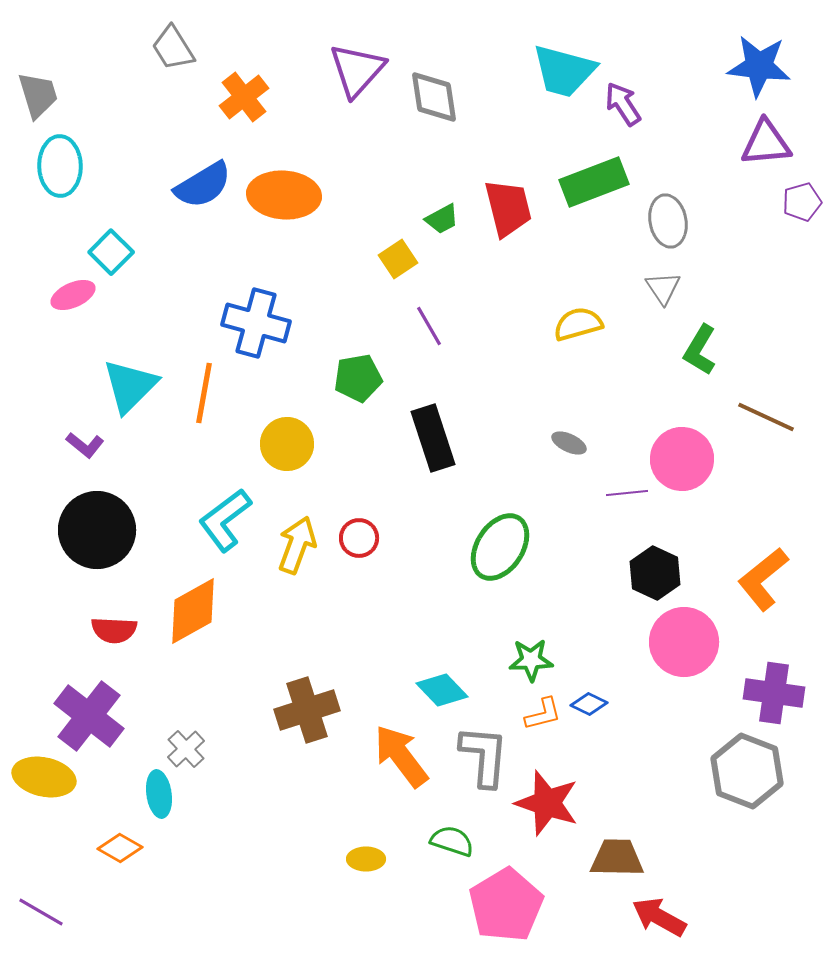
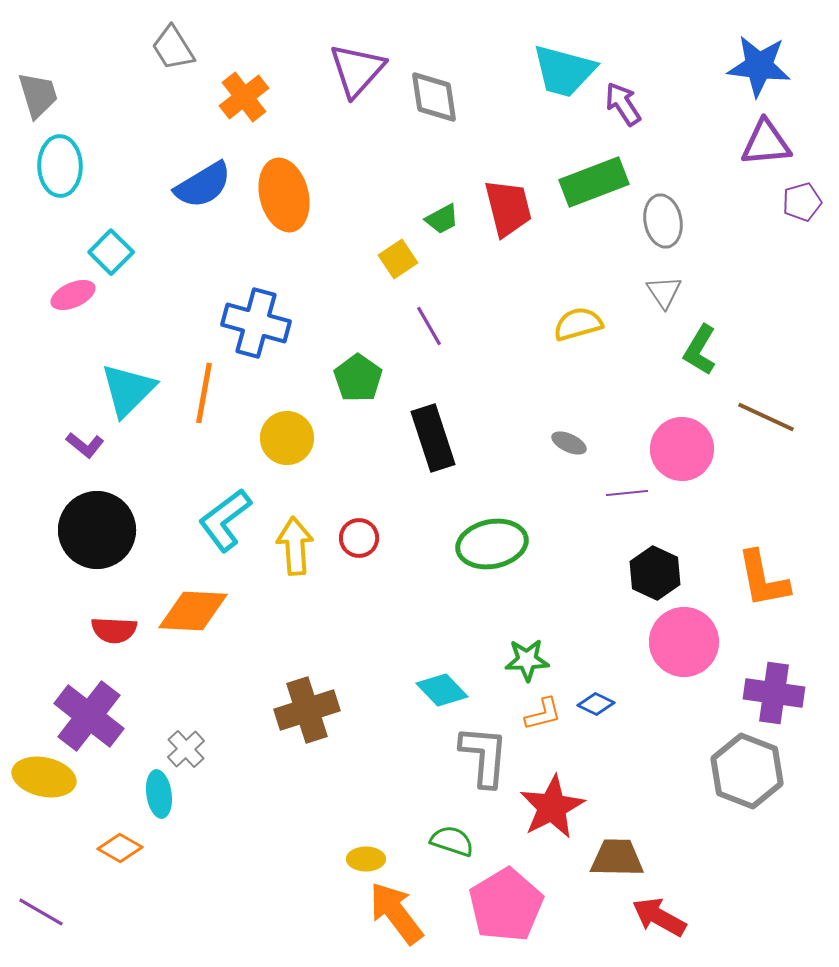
orange ellipse at (284, 195): rotated 72 degrees clockwise
gray ellipse at (668, 221): moved 5 px left
gray triangle at (663, 288): moved 1 px right, 4 px down
green pentagon at (358, 378): rotated 27 degrees counterclockwise
cyan triangle at (130, 386): moved 2 px left, 4 px down
yellow circle at (287, 444): moved 6 px up
pink circle at (682, 459): moved 10 px up
yellow arrow at (297, 545): moved 2 px left, 1 px down; rotated 24 degrees counterclockwise
green ellipse at (500, 547): moved 8 px left, 3 px up; rotated 46 degrees clockwise
orange L-shape at (763, 579): rotated 62 degrees counterclockwise
orange diamond at (193, 611): rotated 32 degrees clockwise
green star at (531, 660): moved 4 px left
blue diamond at (589, 704): moved 7 px right
orange arrow at (401, 756): moved 5 px left, 157 px down
red star at (547, 803): moved 5 px right, 4 px down; rotated 26 degrees clockwise
